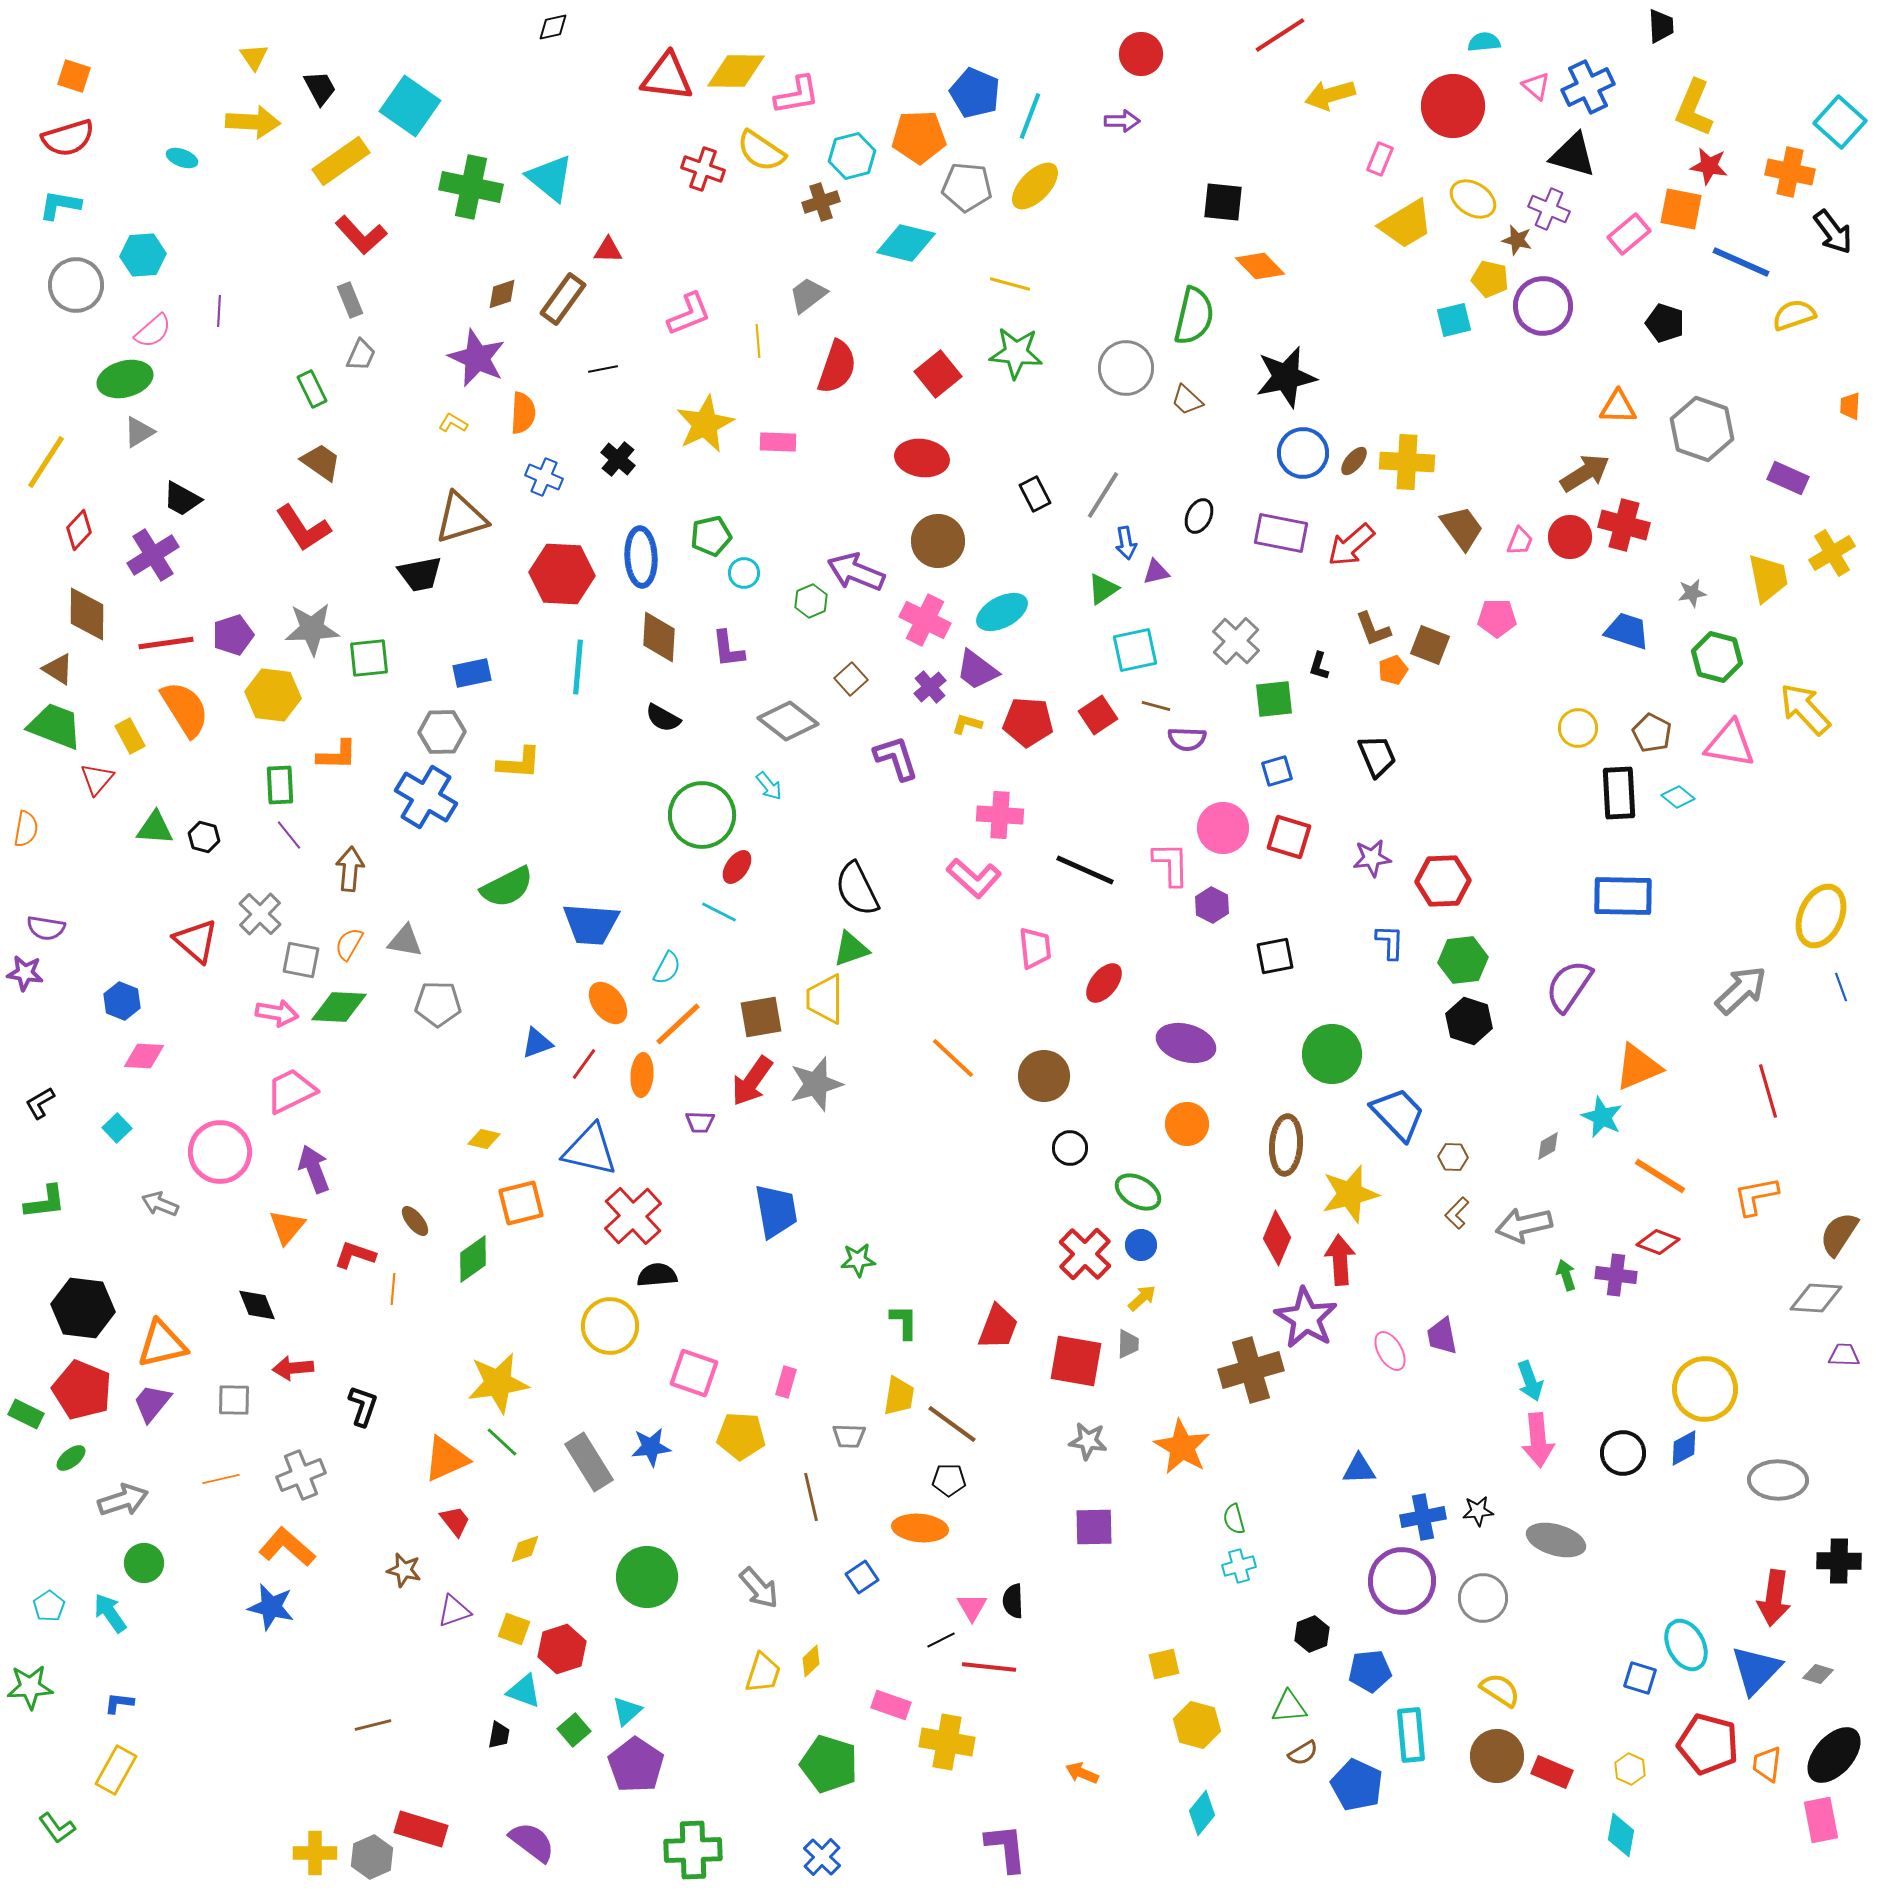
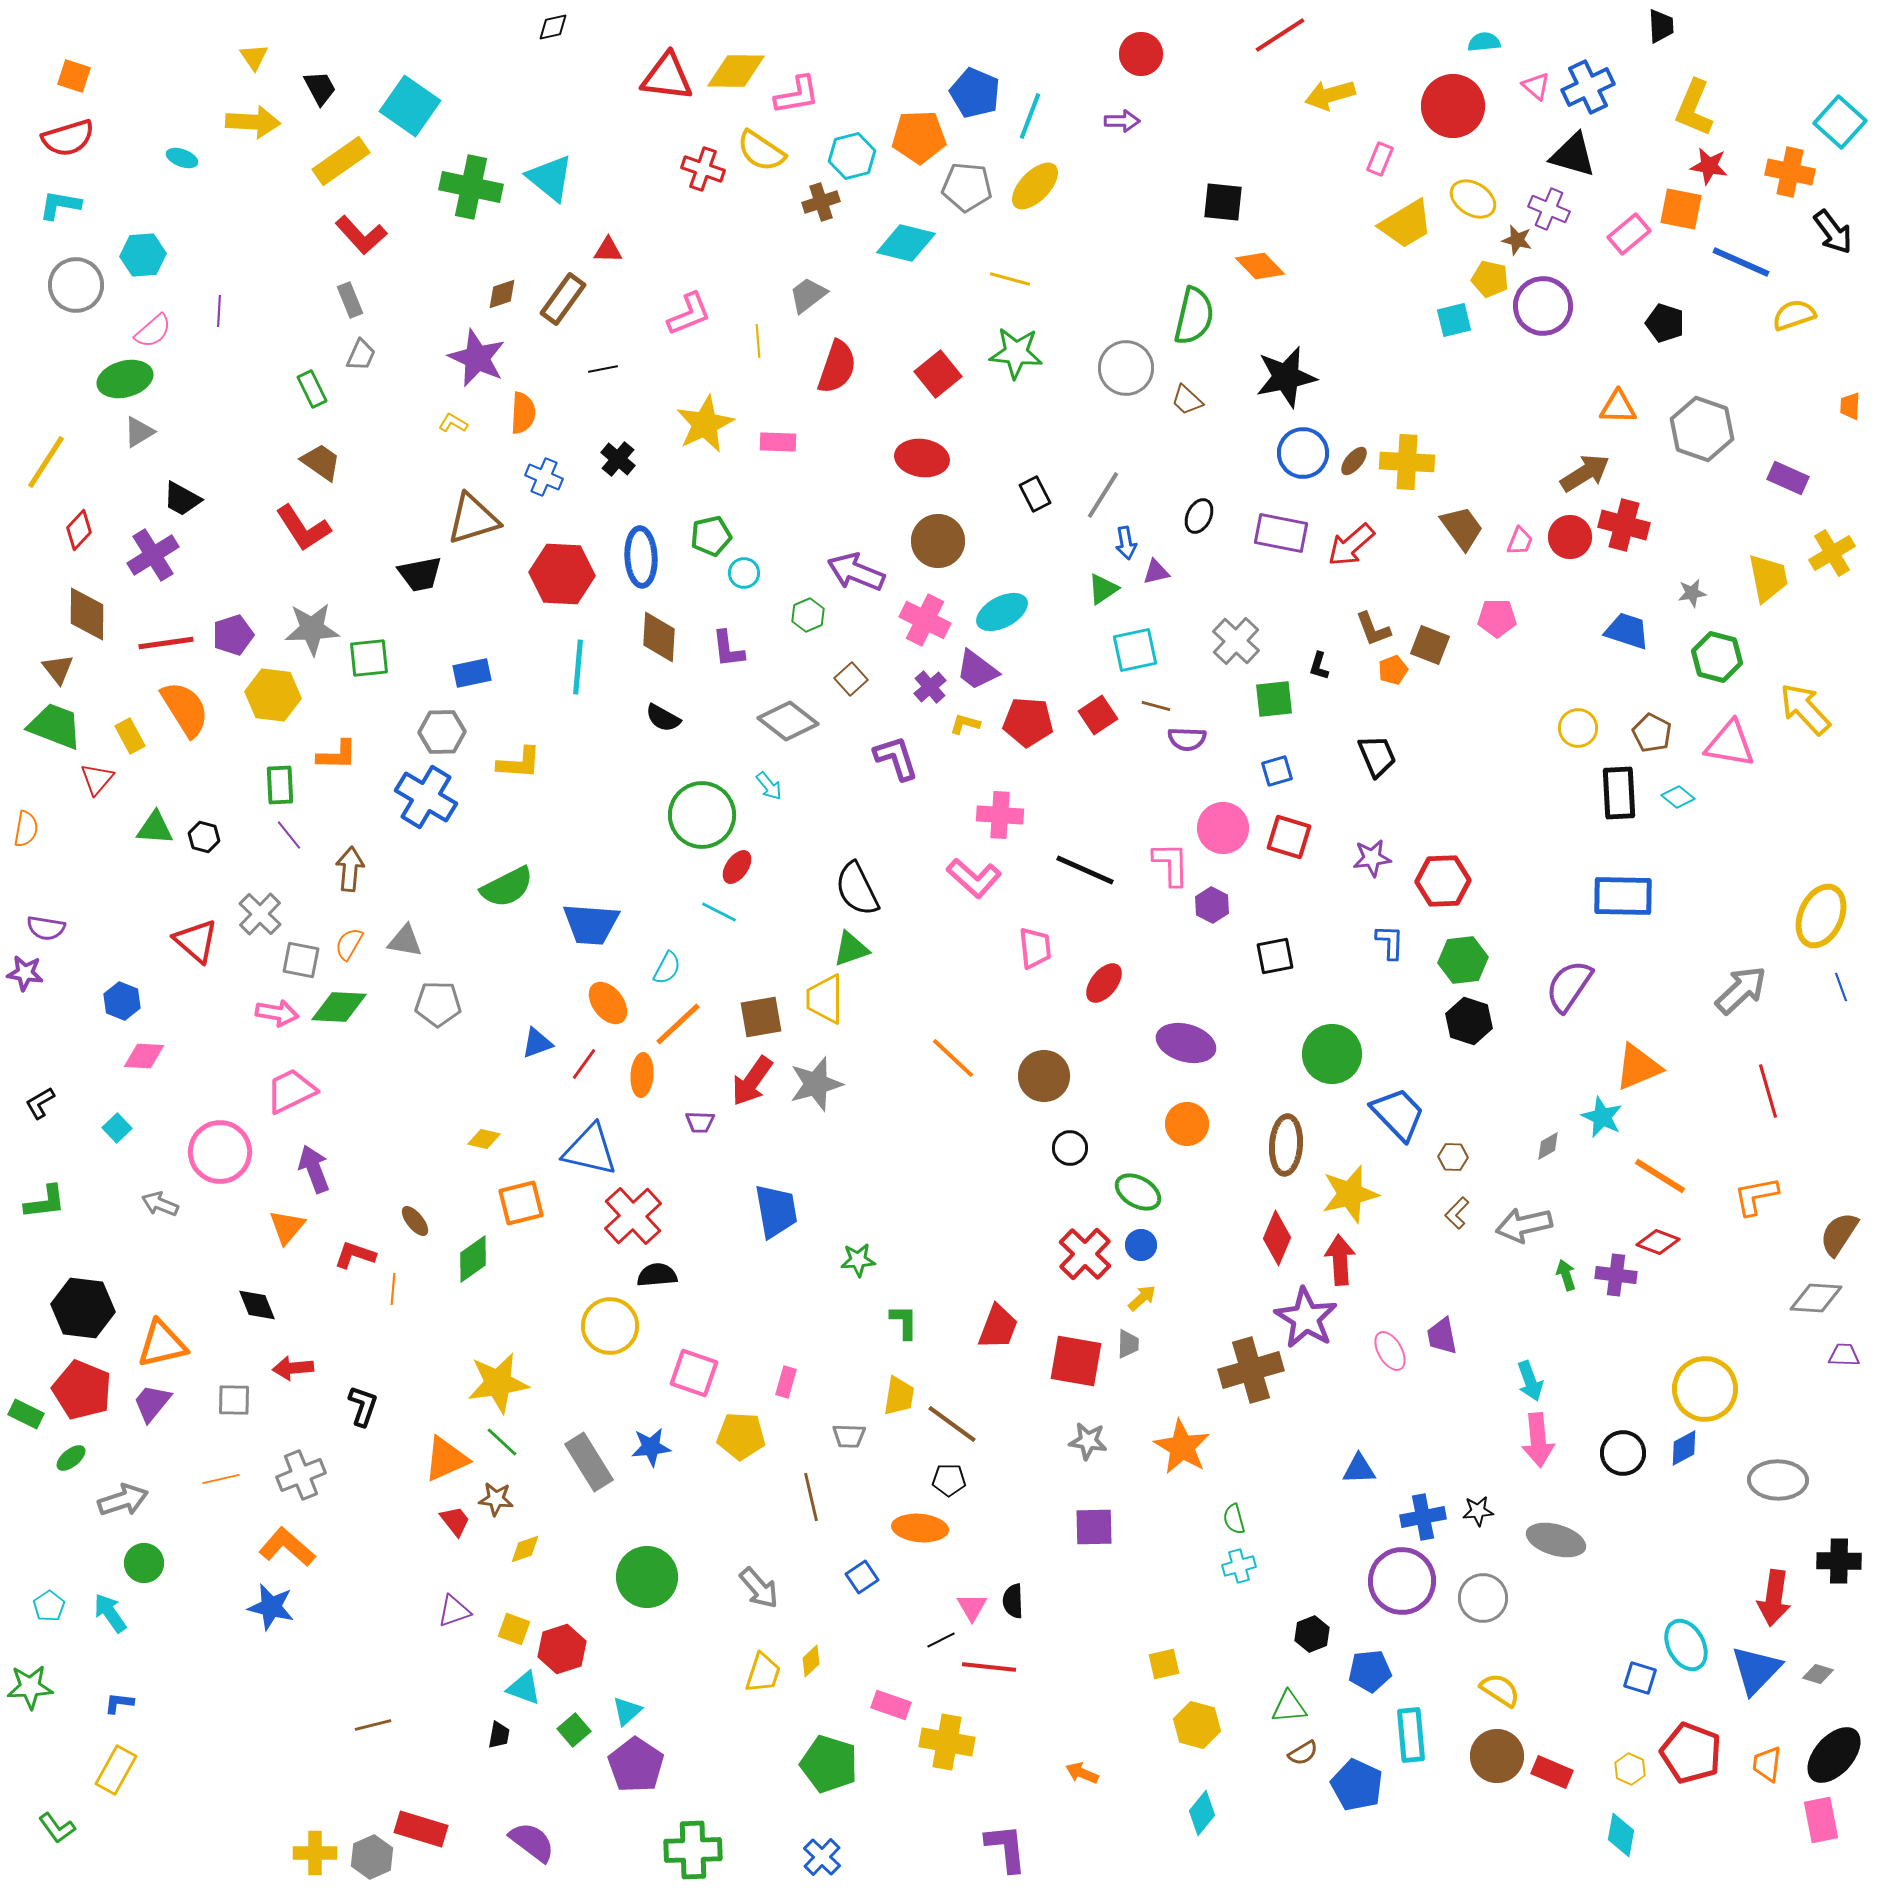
yellow line at (1010, 284): moved 5 px up
brown triangle at (461, 518): moved 12 px right, 1 px down
green hexagon at (811, 601): moved 3 px left, 14 px down
brown triangle at (58, 669): rotated 20 degrees clockwise
yellow L-shape at (967, 724): moved 2 px left
brown star at (404, 1570): moved 92 px right, 71 px up; rotated 8 degrees counterclockwise
cyan triangle at (524, 1691): moved 3 px up
red pentagon at (1708, 1744): moved 17 px left, 9 px down; rotated 6 degrees clockwise
